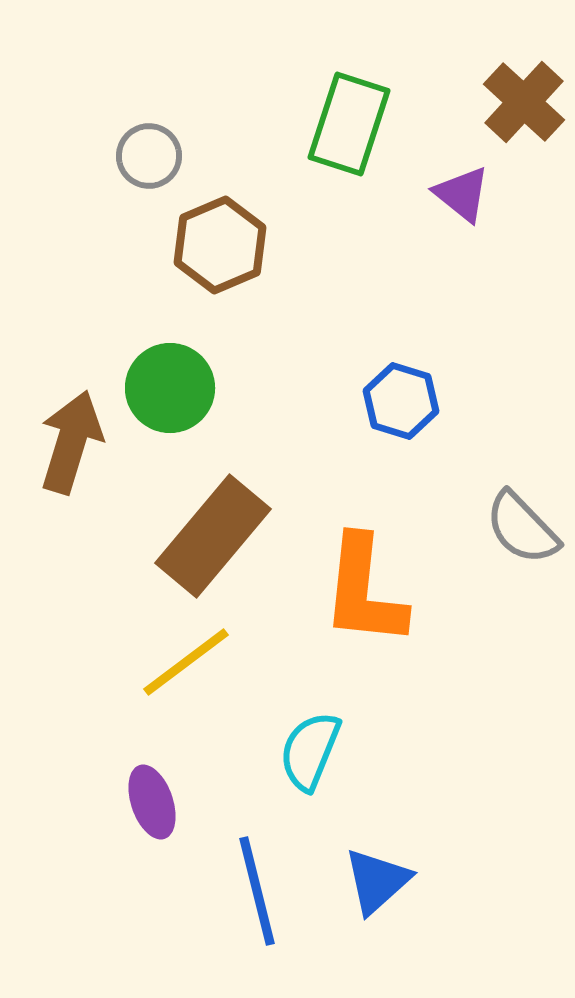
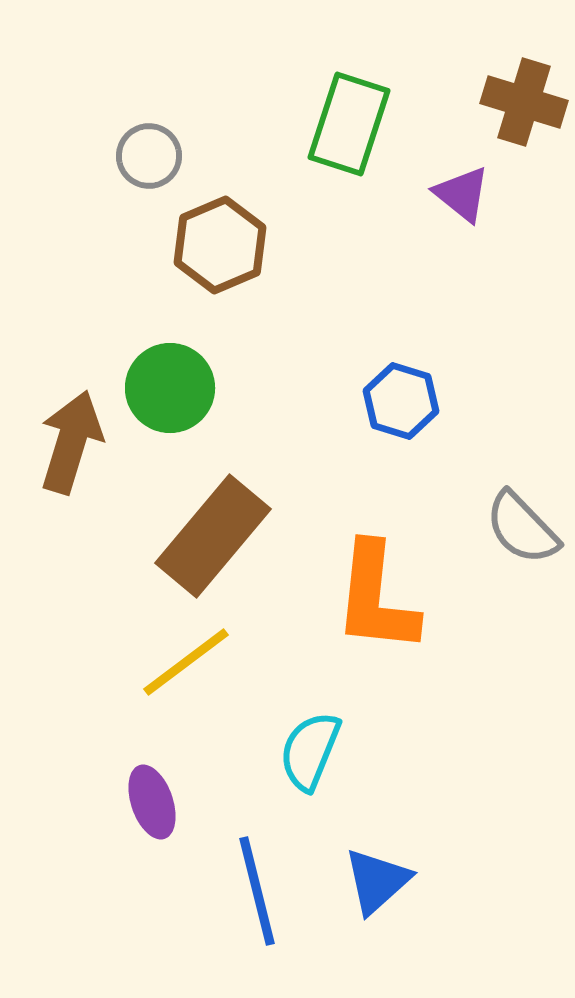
brown cross: rotated 26 degrees counterclockwise
orange L-shape: moved 12 px right, 7 px down
